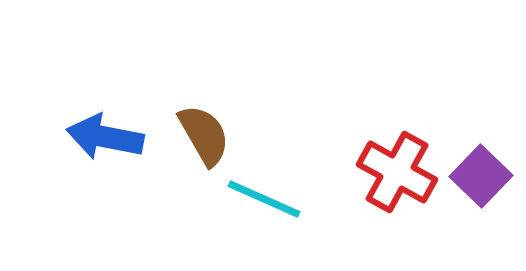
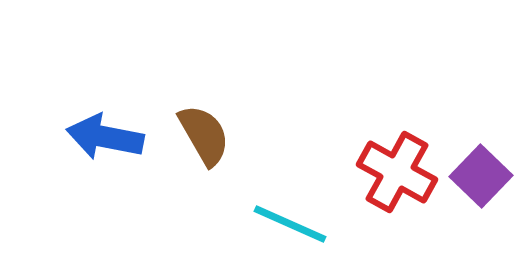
cyan line: moved 26 px right, 25 px down
